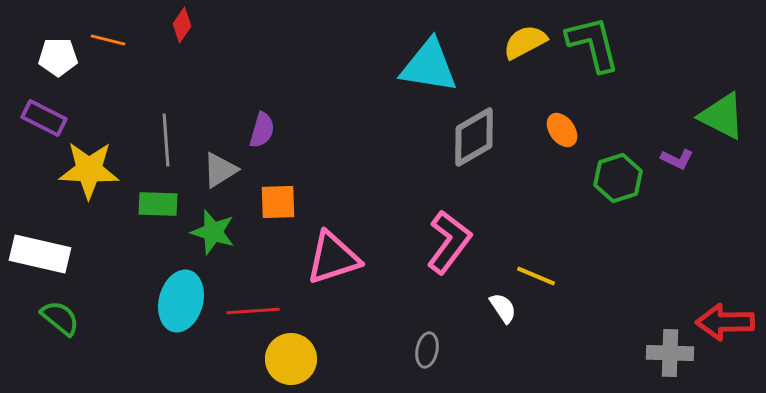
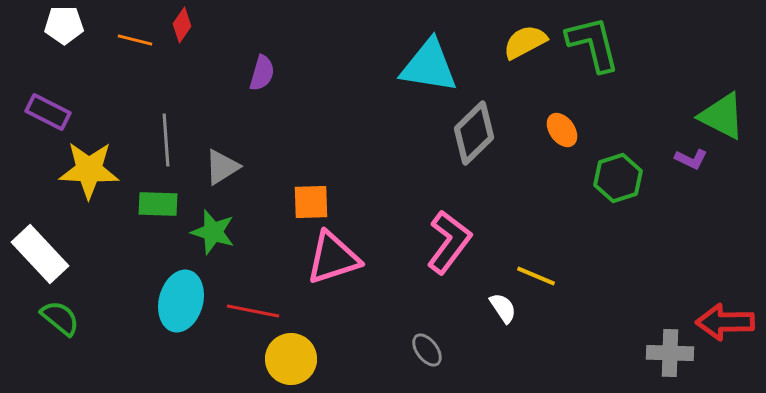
orange line: moved 27 px right
white pentagon: moved 6 px right, 32 px up
purple rectangle: moved 4 px right, 6 px up
purple semicircle: moved 57 px up
gray diamond: moved 4 px up; rotated 14 degrees counterclockwise
purple L-shape: moved 14 px right
gray triangle: moved 2 px right, 3 px up
orange square: moved 33 px right
white rectangle: rotated 34 degrees clockwise
red line: rotated 15 degrees clockwise
gray ellipse: rotated 48 degrees counterclockwise
